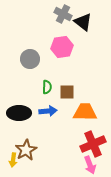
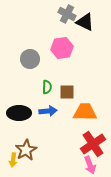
gray cross: moved 4 px right
black triangle: moved 2 px right; rotated 12 degrees counterclockwise
pink hexagon: moved 1 px down
red cross: rotated 10 degrees counterclockwise
